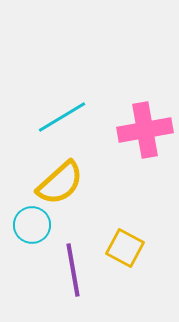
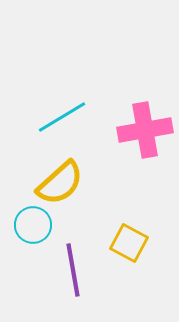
cyan circle: moved 1 px right
yellow square: moved 4 px right, 5 px up
